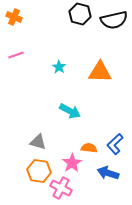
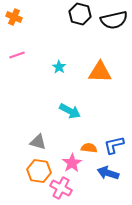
pink line: moved 1 px right
blue L-shape: moved 1 px left, 1 px down; rotated 30 degrees clockwise
